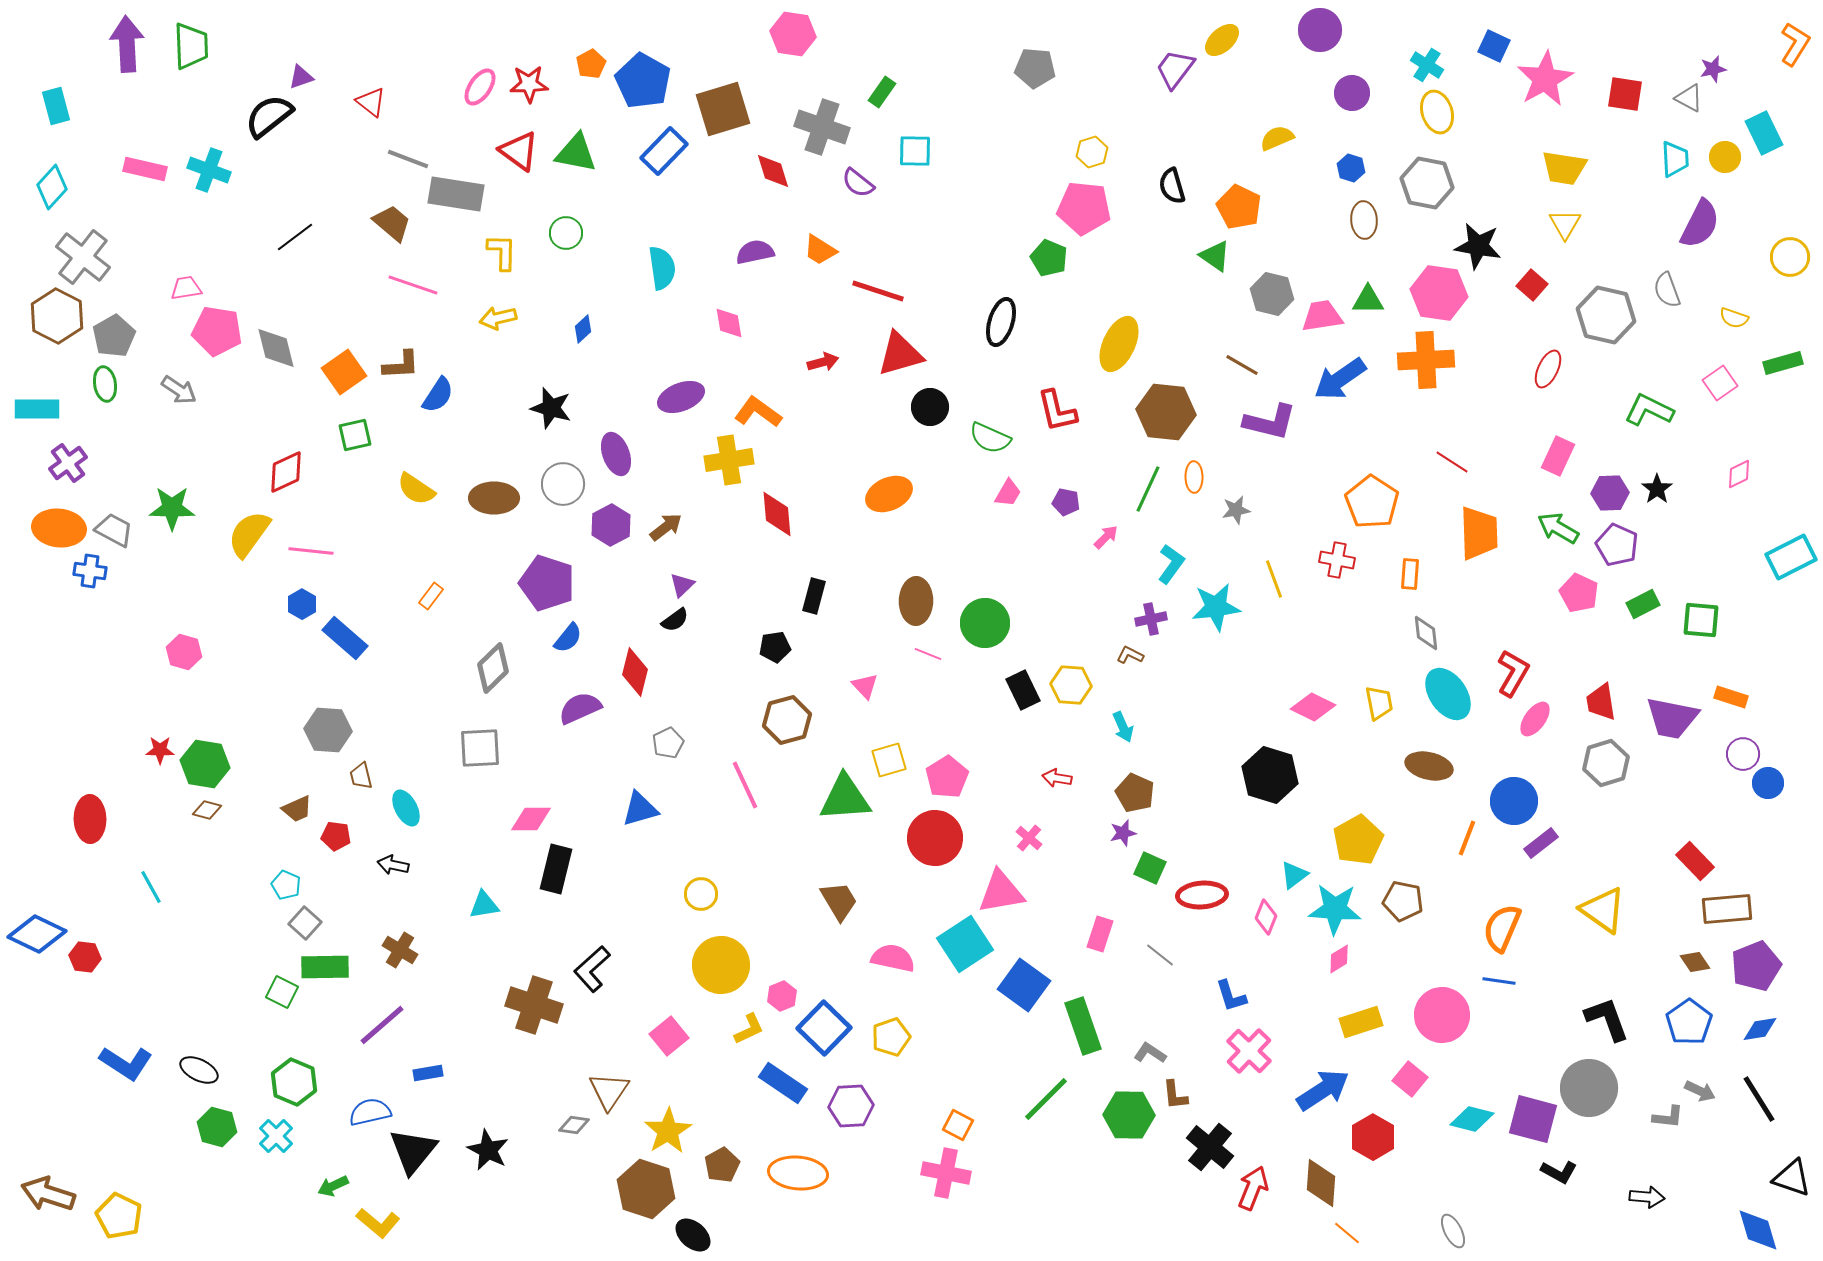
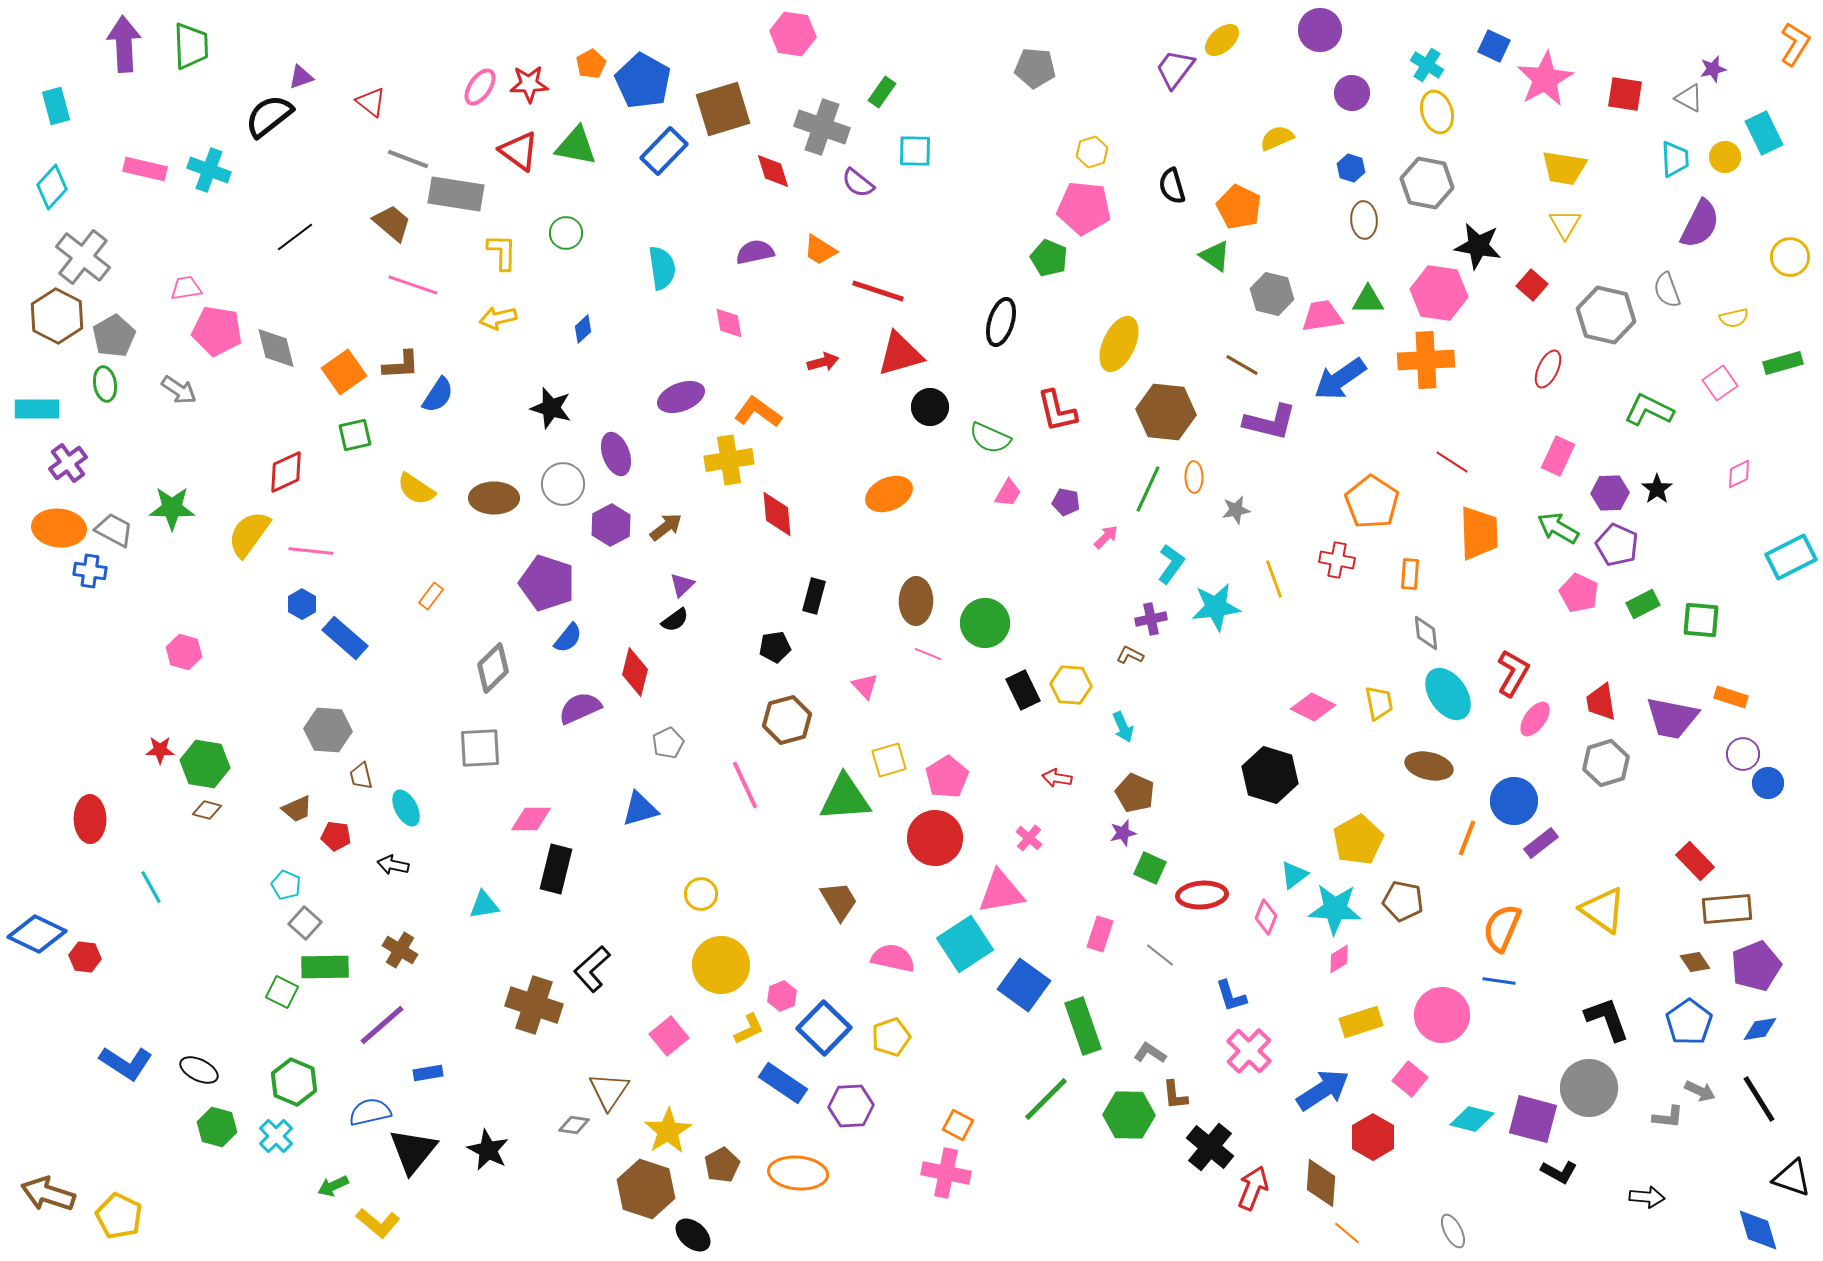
purple arrow at (127, 44): moved 3 px left
green triangle at (576, 153): moved 7 px up
yellow semicircle at (1734, 318): rotated 32 degrees counterclockwise
